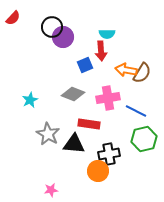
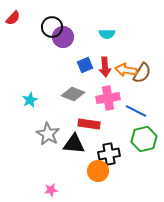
red arrow: moved 4 px right, 16 px down
